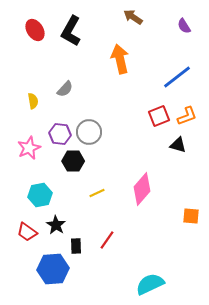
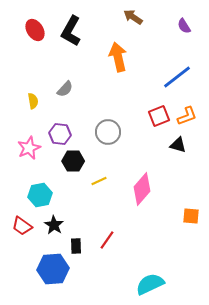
orange arrow: moved 2 px left, 2 px up
gray circle: moved 19 px right
yellow line: moved 2 px right, 12 px up
black star: moved 2 px left
red trapezoid: moved 5 px left, 6 px up
